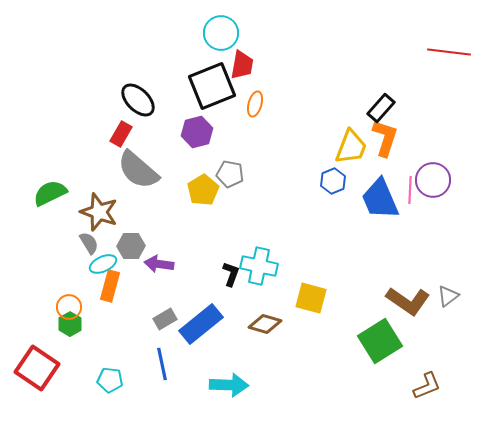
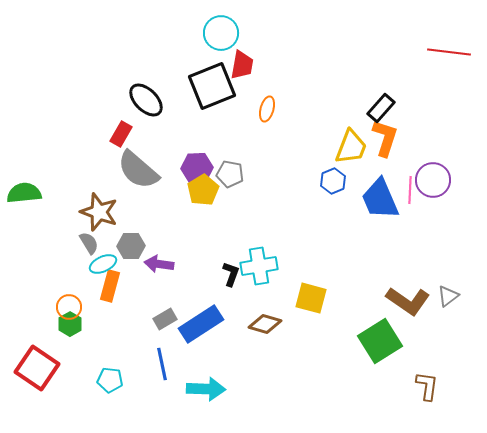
black ellipse at (138, 100): moved 8 px right
orange ellipse at (255, 104): moved 12 px right, 5 px down
purple hexagon at (197, 132): moved 36 px down; rotated 12 degrees clockwise
green semicircle at (50, 193): moved 26 px left; rotated 20 degrees clockwise
cyan cross at (259, 266): rotated 21 degrees counterclockwise
blue rectangle at (201, 324): rotated 6 degrees clockwise
cyan arrow at (229, 385): moved 23 px left, 4 px down
brown L-shape at (427, 386): rotated 60 degrees counterclockwise
